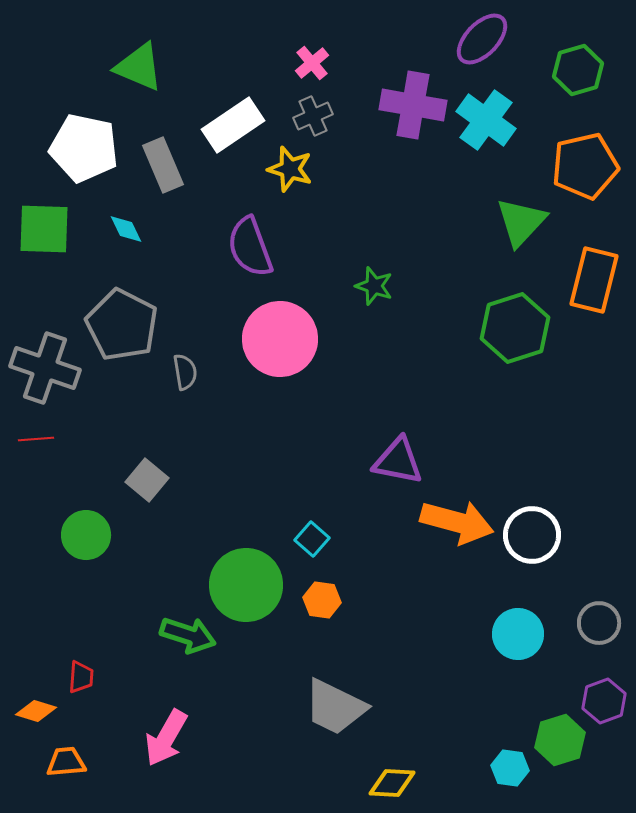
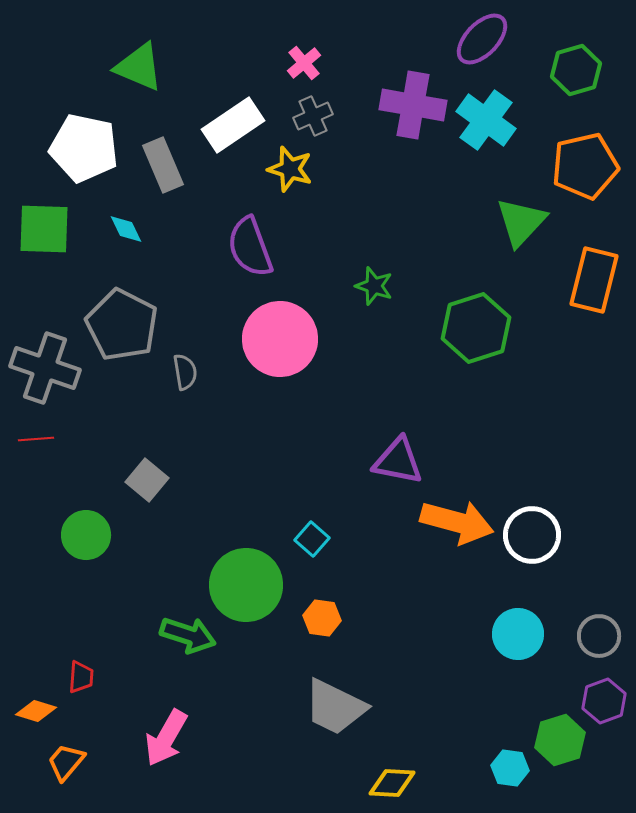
pink cross at (312, 63): moved 8 px left
green hexagon at (578, 70): moved 2 px left
green hexagon at (515, 328): moved 39 px left
orange hexagon at (322, 600): moved 18 px down
gray circle at (599, 623): moved 13 px down
orange trapezoid at (66, 762): rotated 45 degrees counterclockwise
